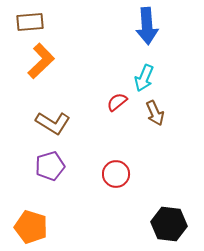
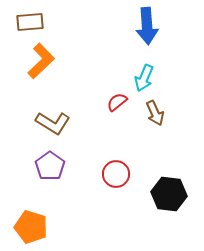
purple pentagon: rotated 20 degrees counterclockwise
black hexagon: moved 30 px up
